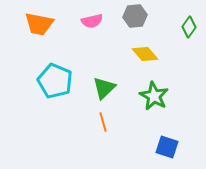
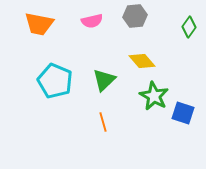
yellow diamond: moved 3 px left, 7 px down
green triangle: moved 8 px up
blue square: moved 16 px right, 34 px up
